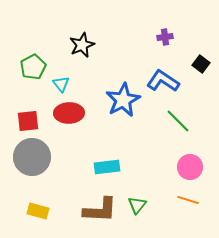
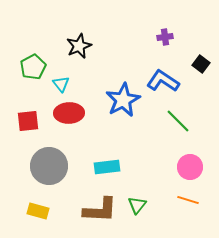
black star: moved 3 px left, 1 px down
gray circle: moved 17 px right, 9 px down
